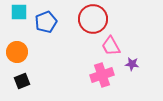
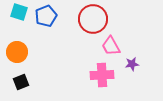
cyan square: rotated 18 degrees clockwise
blue pentagon: moved 6 px up
purple star: rotated 16 degrees counterclockwise
pink cross: rotated 15 degrees clockwise
black square: moved 1 px left, 1 px down
